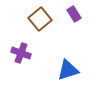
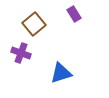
brown square: moved 6 px left, 5 px down
blue triangle: moved 7 px left, 3 px down
